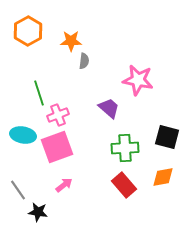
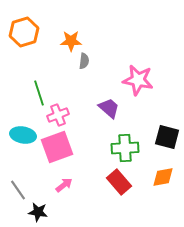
orange hexagon: moved 4 px left, 1 px down; rotated 12 degrees clockwise
red rectangle: moved 5 px left, 3 px up
